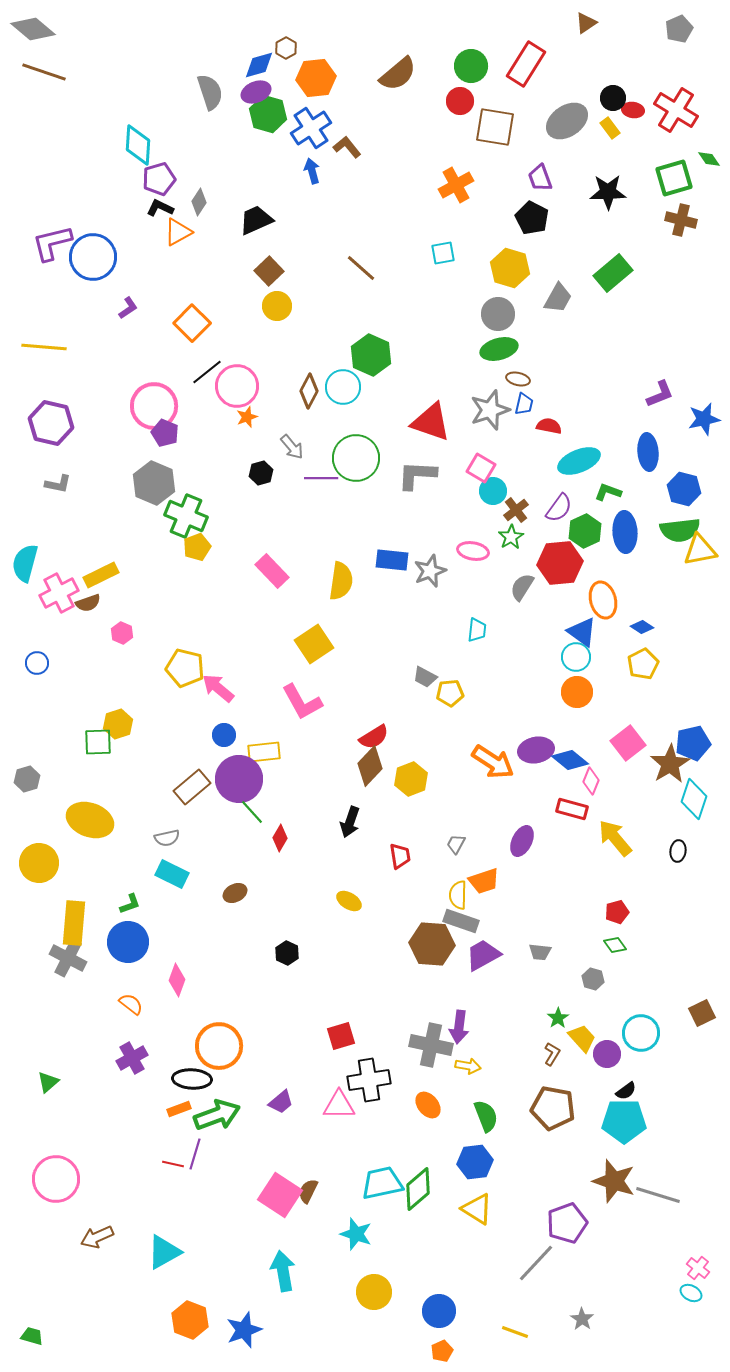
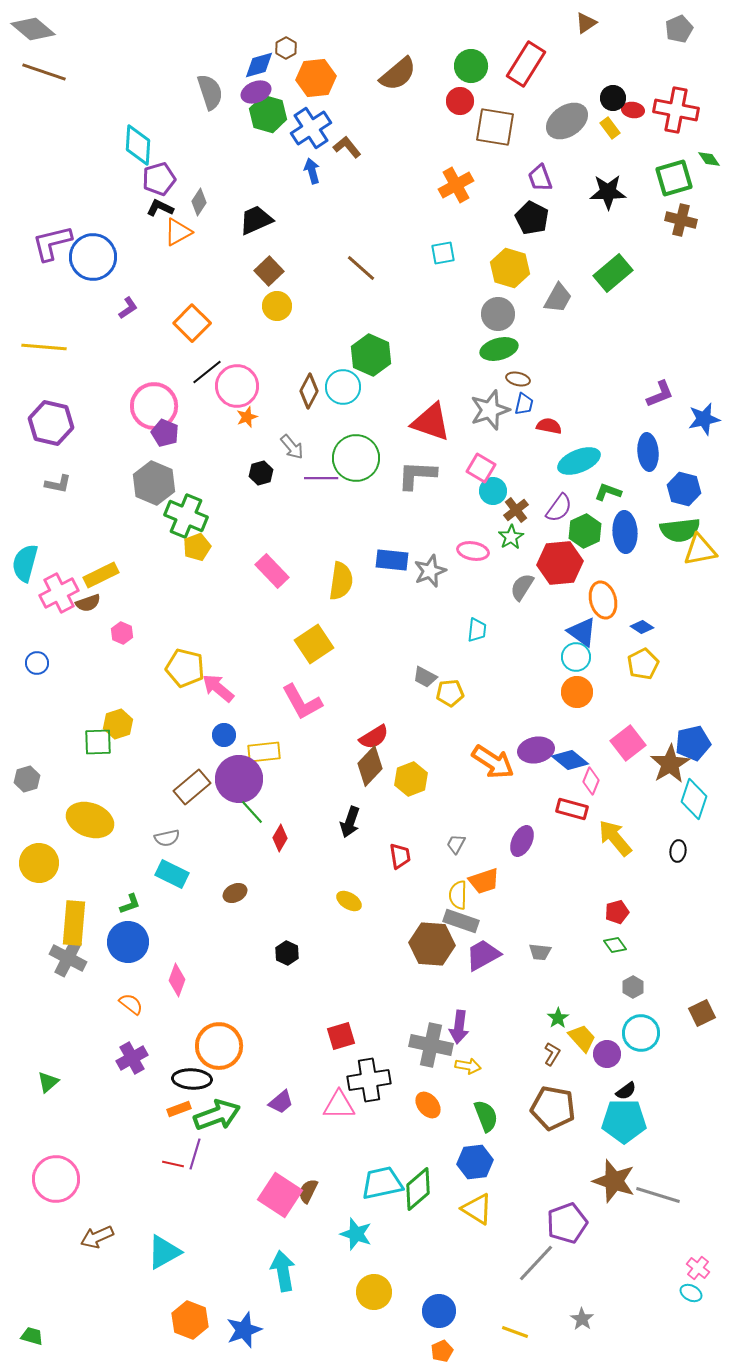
red cross at (676, 110): rotated 21 degrees counterclockwise
gray hexagon at (593, 979): moved 40 px right, 8 px down; rotated 15 degrees clockwise
